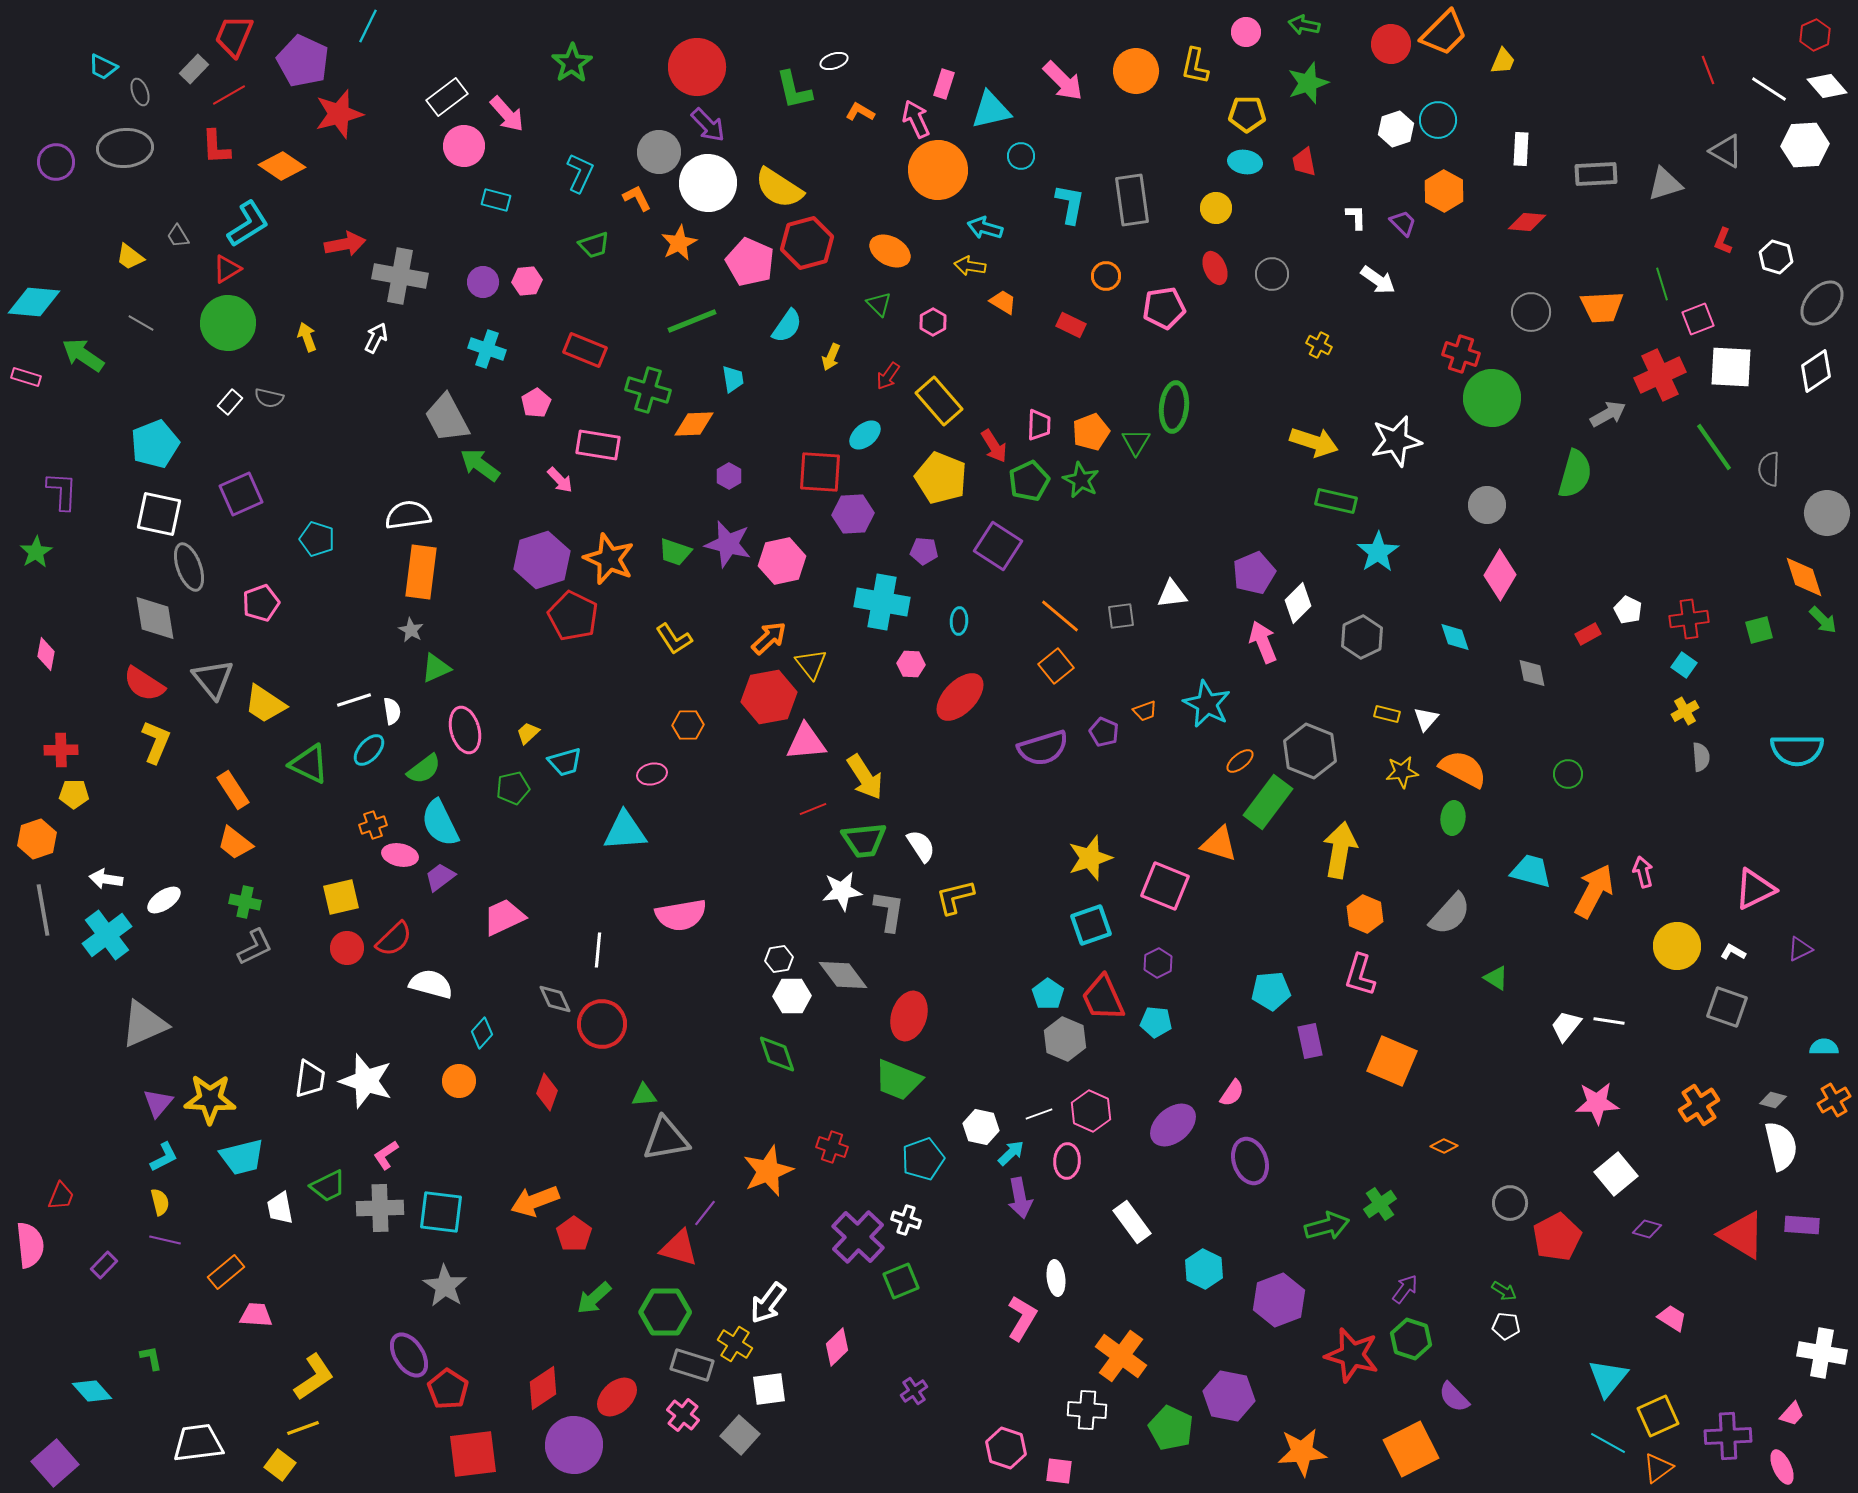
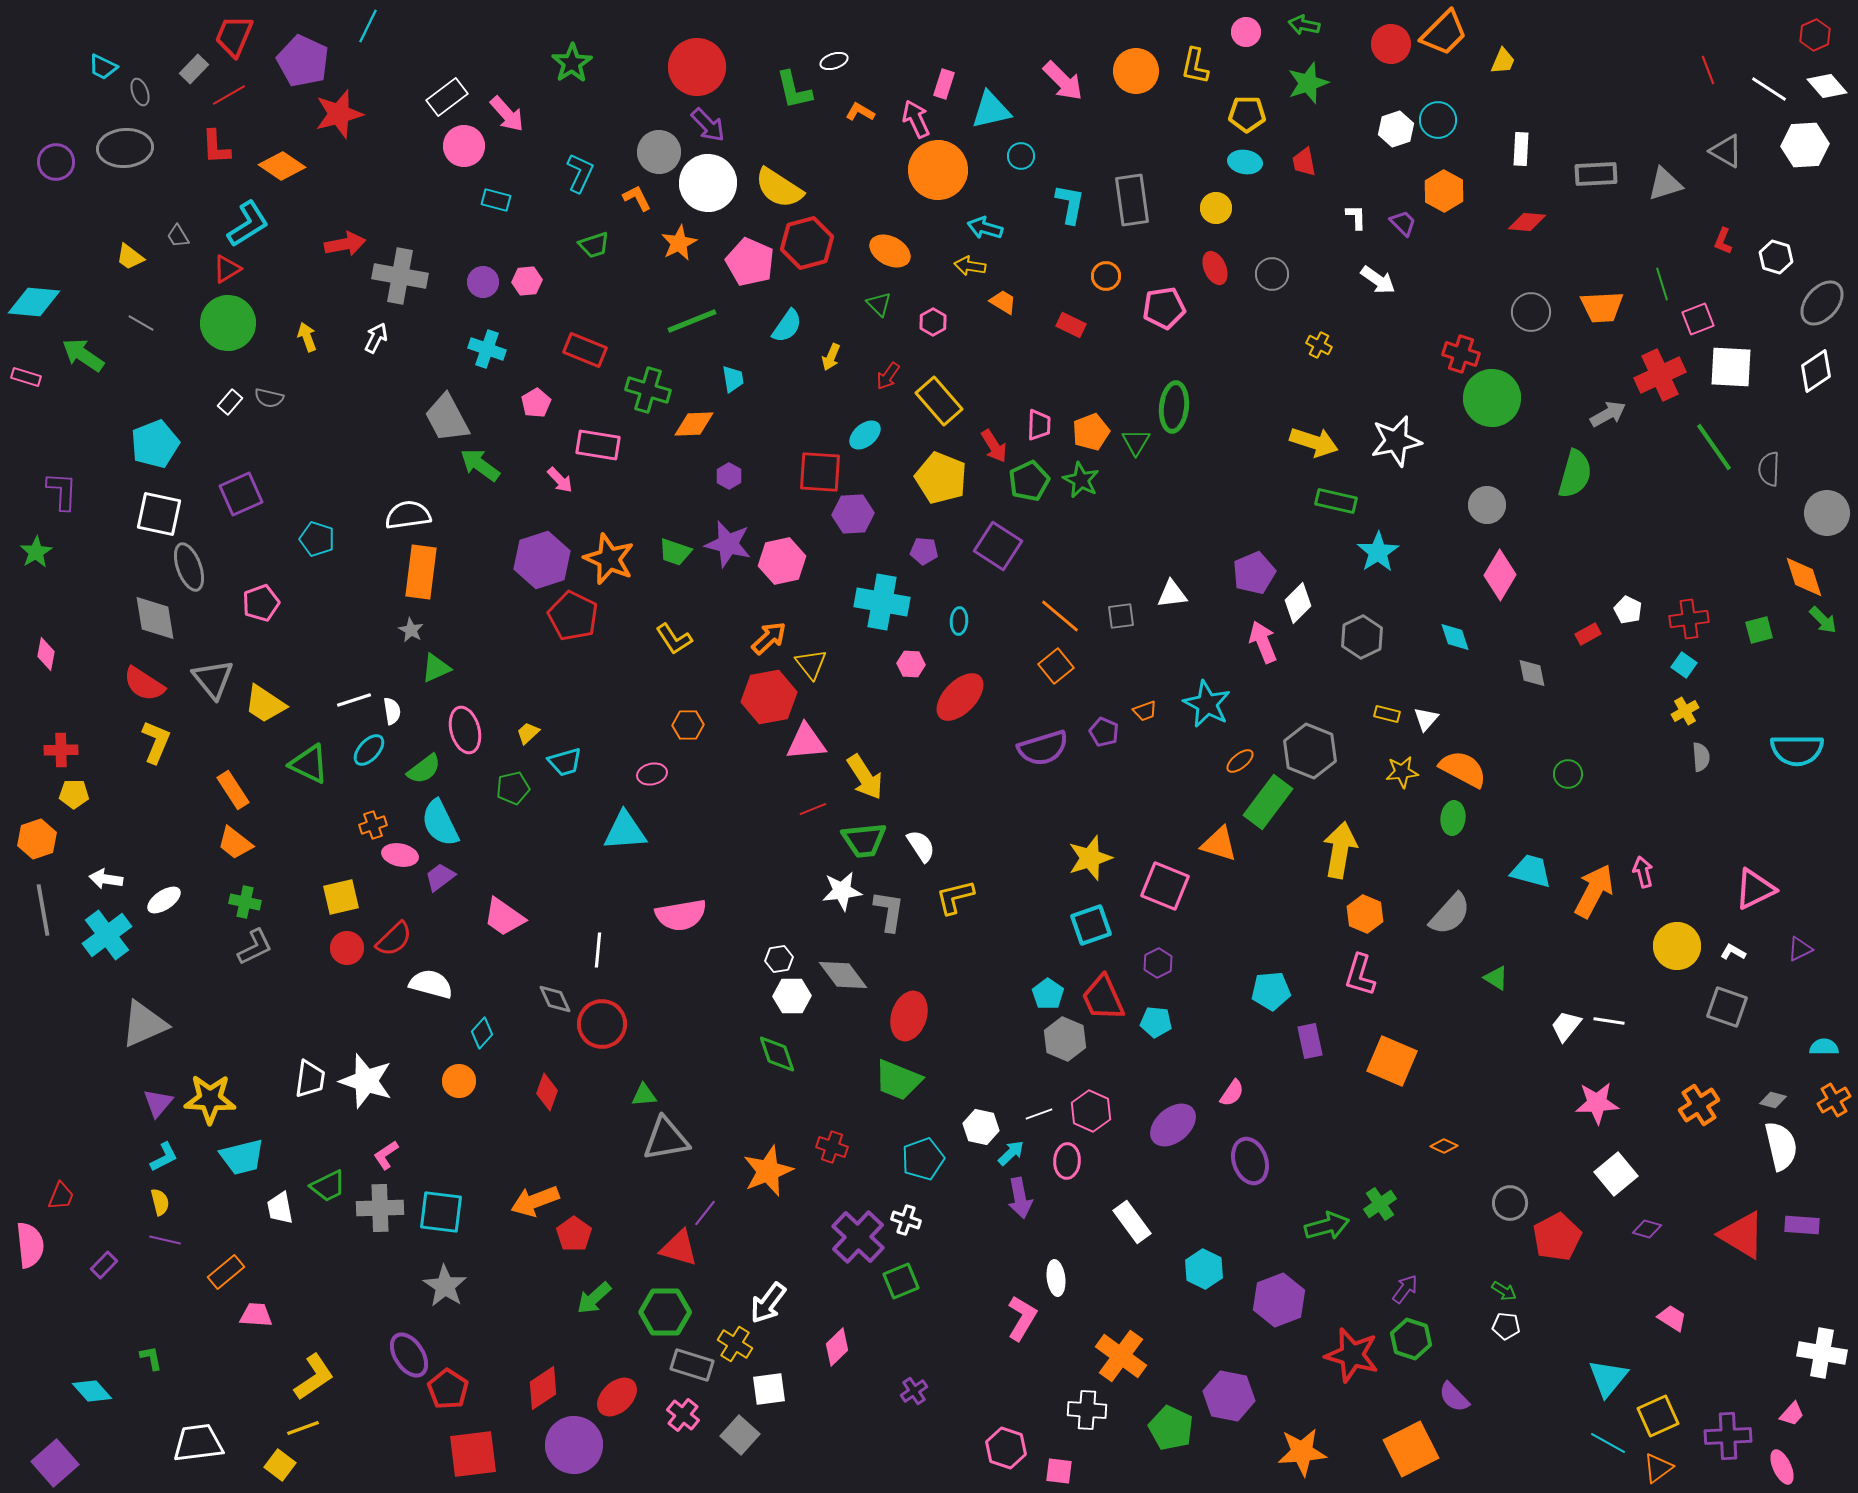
pink trapezoid at (504, 917): rotated 120 degrees counterclockwise
